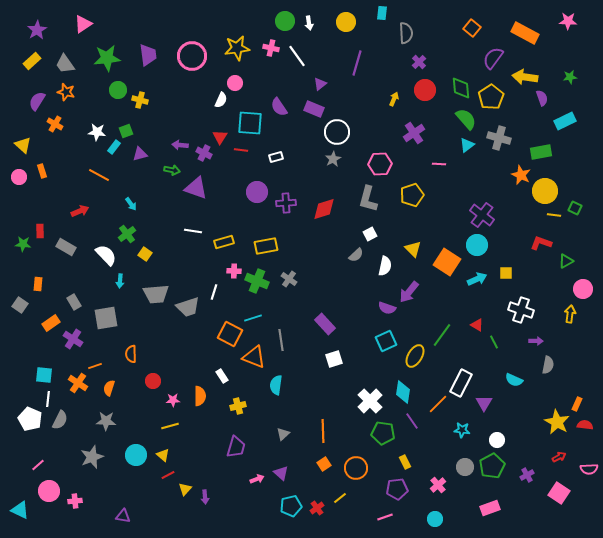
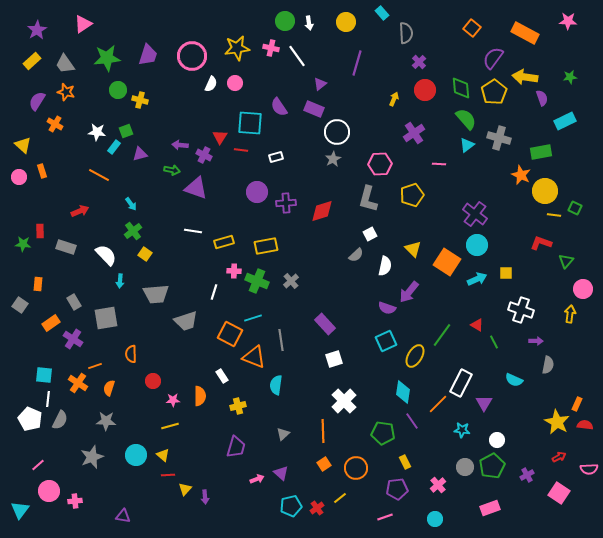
cyan rectangle at (382, 13): rotated 48 degrees counterclockwise
purple trapezoid at (148, 55): rotated 25 degrees clockwise
yellow pentagon at (491, 97): moved 3 px right, 5 px up
white semicircle at (221, 100): moved 10 px left, 16 px up
purple cross at (204, 153): moved 2 px down
red diamond at (324, 209): moved 2 px left, 2 px down
purple cross at (482, 215): moved 7 px left, 1 px up
green cross at (127, 234): moved 6 px right, 3 px up
gray rectangle at (66, 247): rotated 12 degrees counterclockwise
green triangle at (566, 261): rotated 21 degrees counterclockwise
gray cross at (289, 279): moved 2 px right, 2 px down; rotated 14 degrees clockwise
gray trapezoid at (188, 307): moved 2 px left, 14 px down
white cross at (370, 401): moved 26 px left
red line at (168, 475): rotated 24 degrees clockwise
cyan triangle at (20, 510): rotated 42 degrees clockwise
